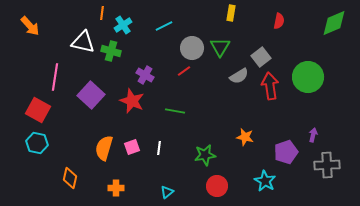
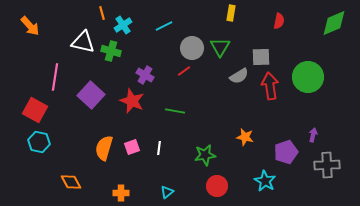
orange line: rotated 24 degrees counterclockwise
gray square: rotated 36 degrees clockwise
red square: moved 3 px left
cyan hexagon: moved 2 px right, 1 px up
orange diamond: moved 1 px right, 4 px down; rotated 40 degrees counterclockwise
orange cross: moved 5 px right, 5 px down
